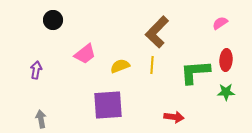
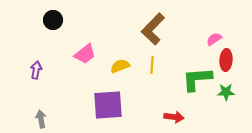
pink semicircle: moved 6 px left, 16 px down
brown L-shape: moved 4 px left, 3 px up
green L-shape: moved 2 px right, 7 px down
